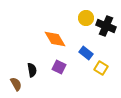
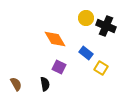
black semicircle: moved 13 px right, 14 px down
